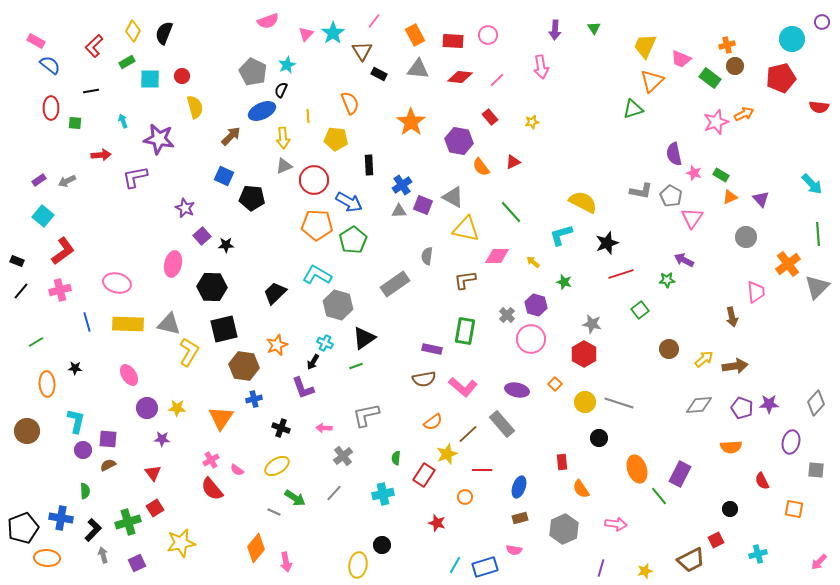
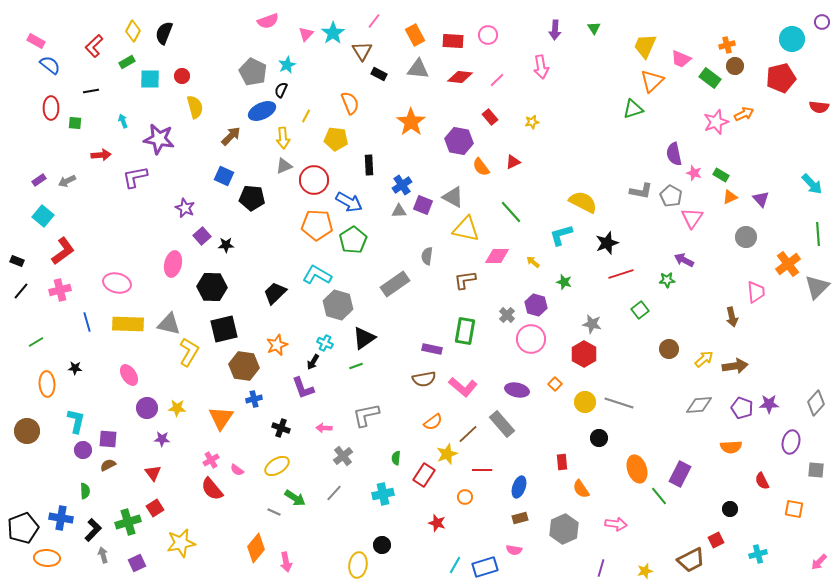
yellow line at (308, 116): moved 2 px left; rotated 32 degrees clockwise
